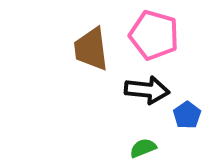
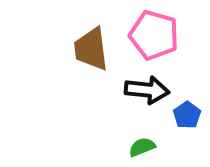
green semicircle: moved 1 px left, 1 px up
